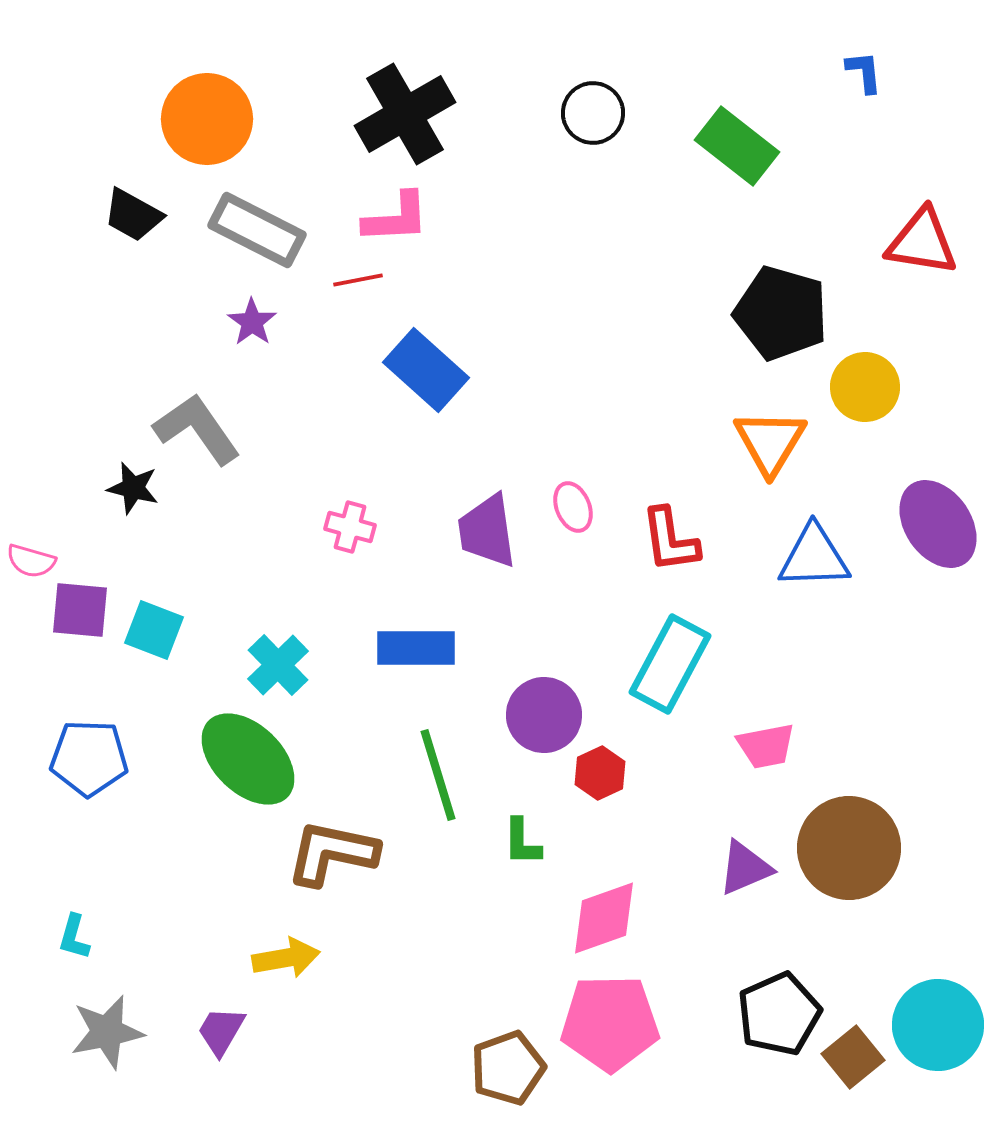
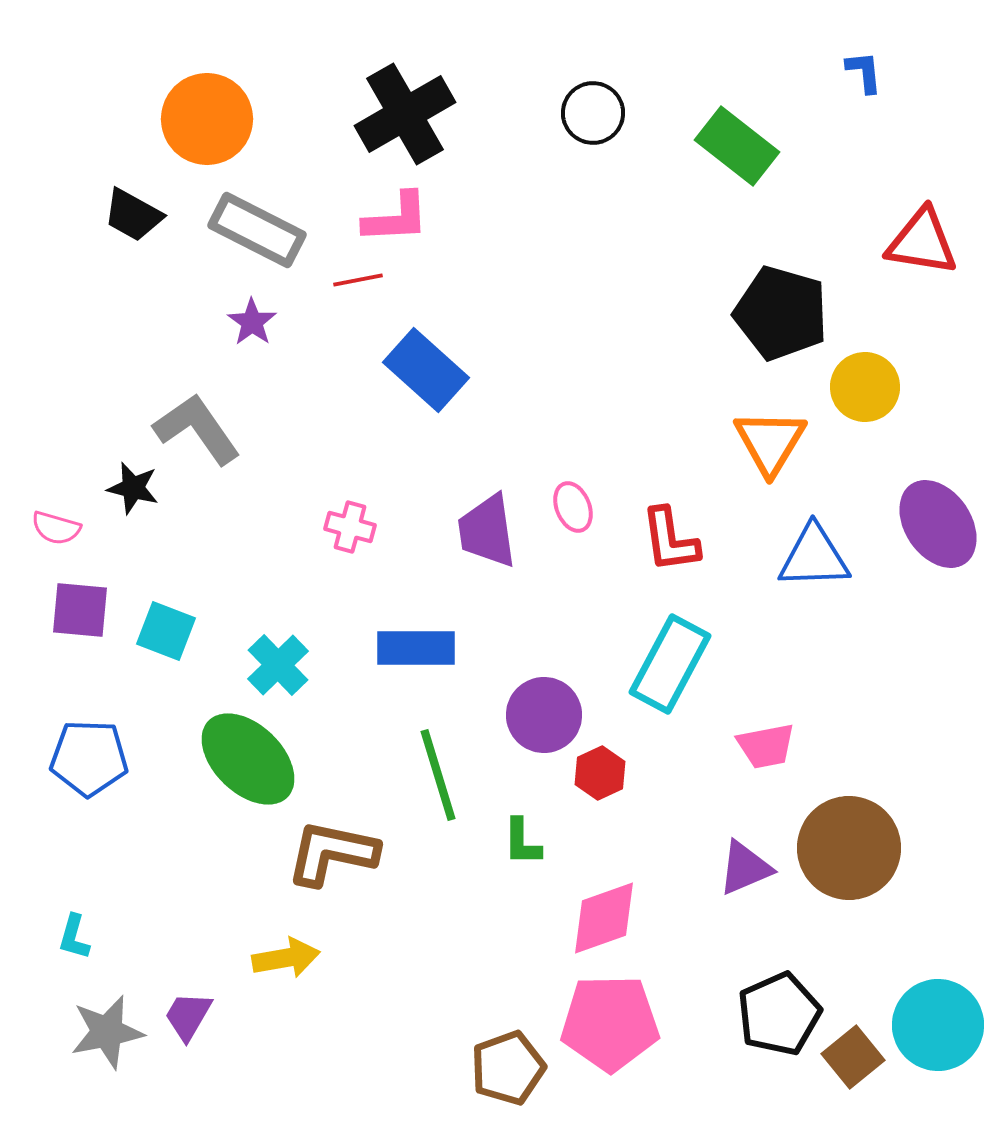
pink semicircle at (31, 561): moved 25 px right, 33 px up
cyan square at (154, 630): moved 12 px right, 1 px down
purple trapezoid at (221, 1031): moved 33 px left, 15 px up
